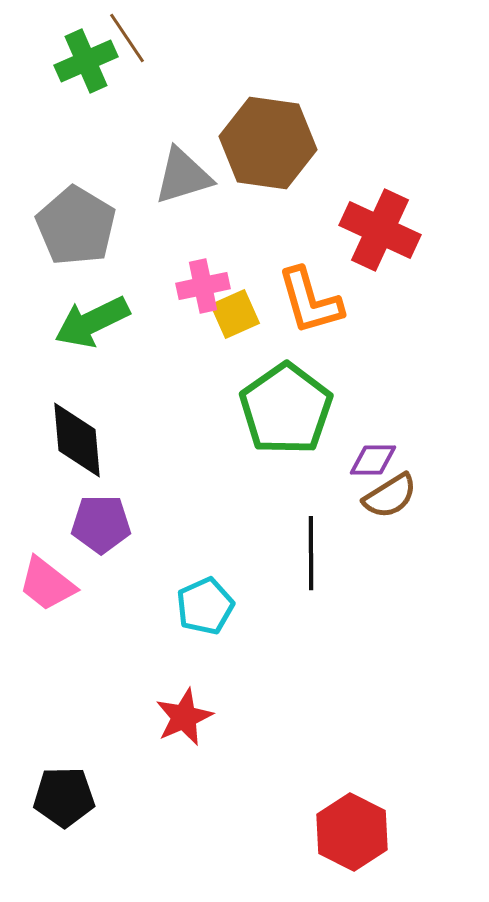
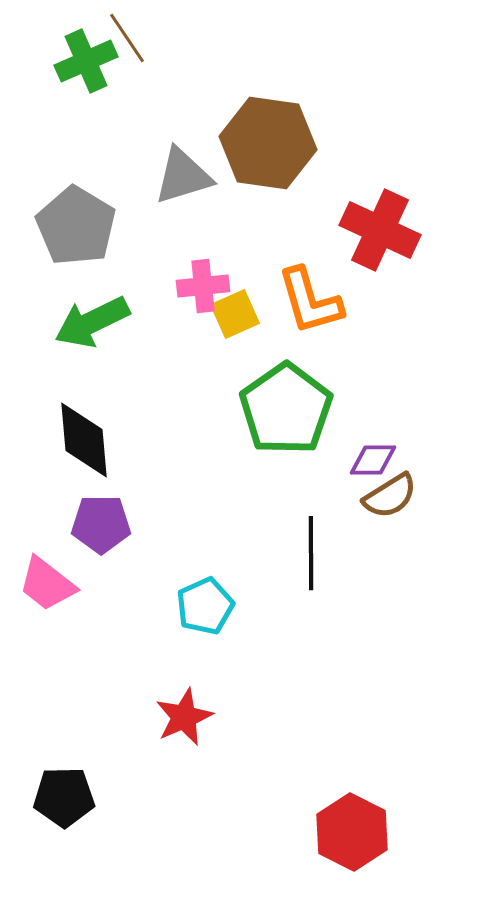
pink cross: rotated 6 degrees clockwise
black diamond: moved 7 px right
